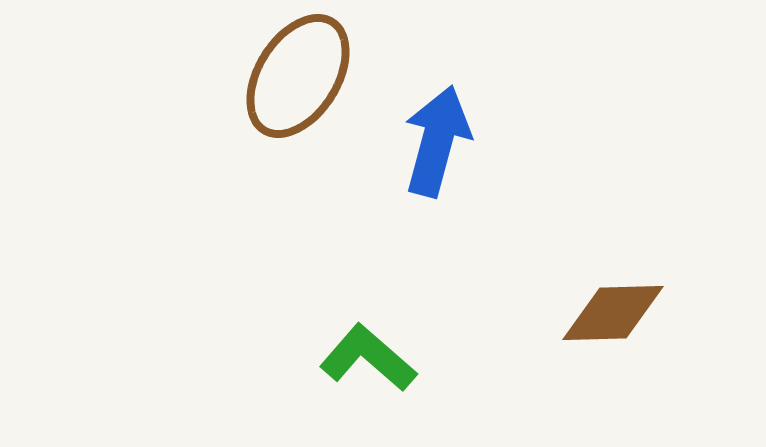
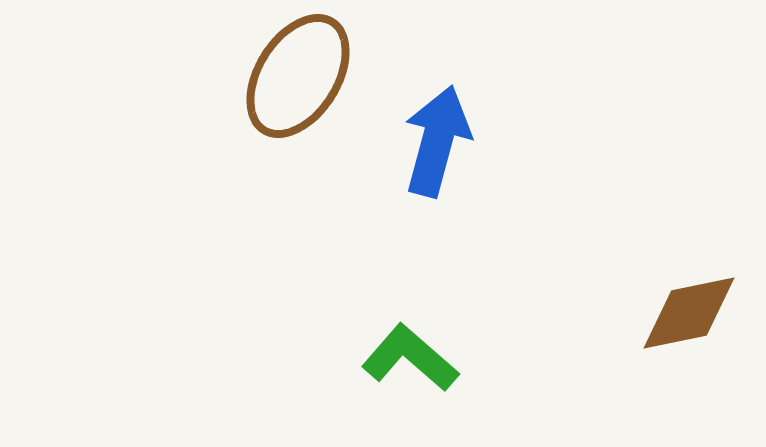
brown diamond: moved 76 px right; rotated 10 degrees counterclockwise
green L-shape: moved 42 px right
